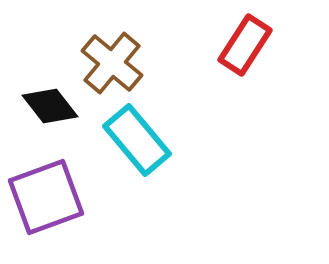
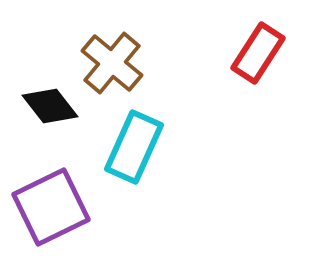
red rectangle: moved 13 px right, 8 px down
cyan rectangle: moved 3 px left, 7 px down; rotated 64 degrees clockwise
purple square: moved 5 px right, 10 px down; rotated 6 degrees counterclockwise
